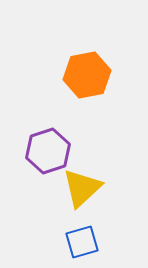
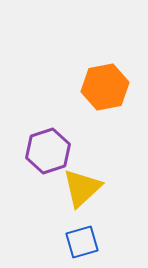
orange hexagon: moved 18 px right, 12 px down
